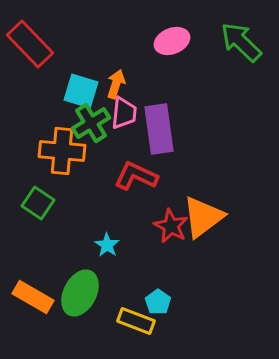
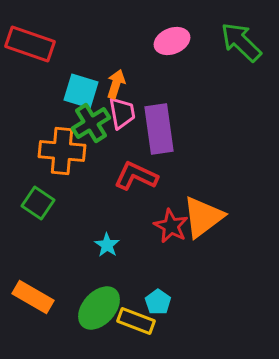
red rectangle: rotated 27 degrees counterclockwise
pink trapezoid: moved 2 px left; rotated 16 degrees counterclockwise
green ellipse: moved 19 px right, 15 px down; rotated 15 degrees clockwise
